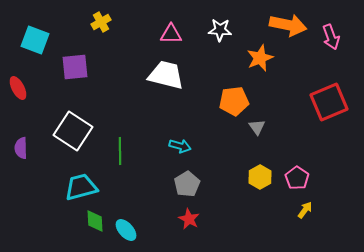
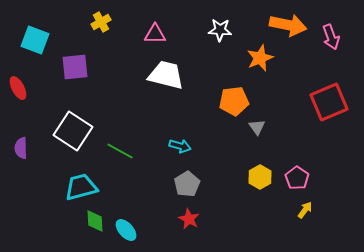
pink triangle: moved 16 px left
green line: rotated 60 degrees counterclockwise
